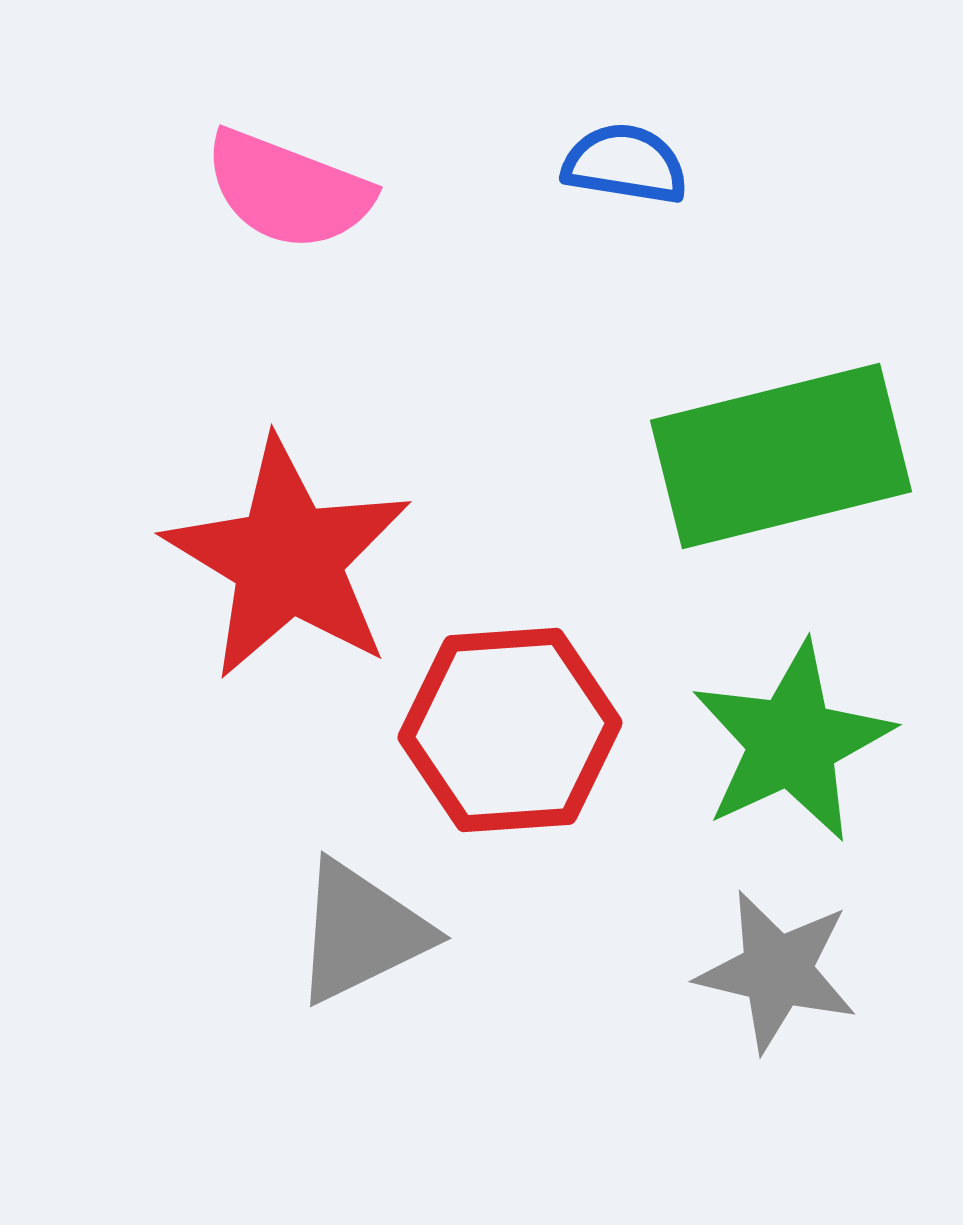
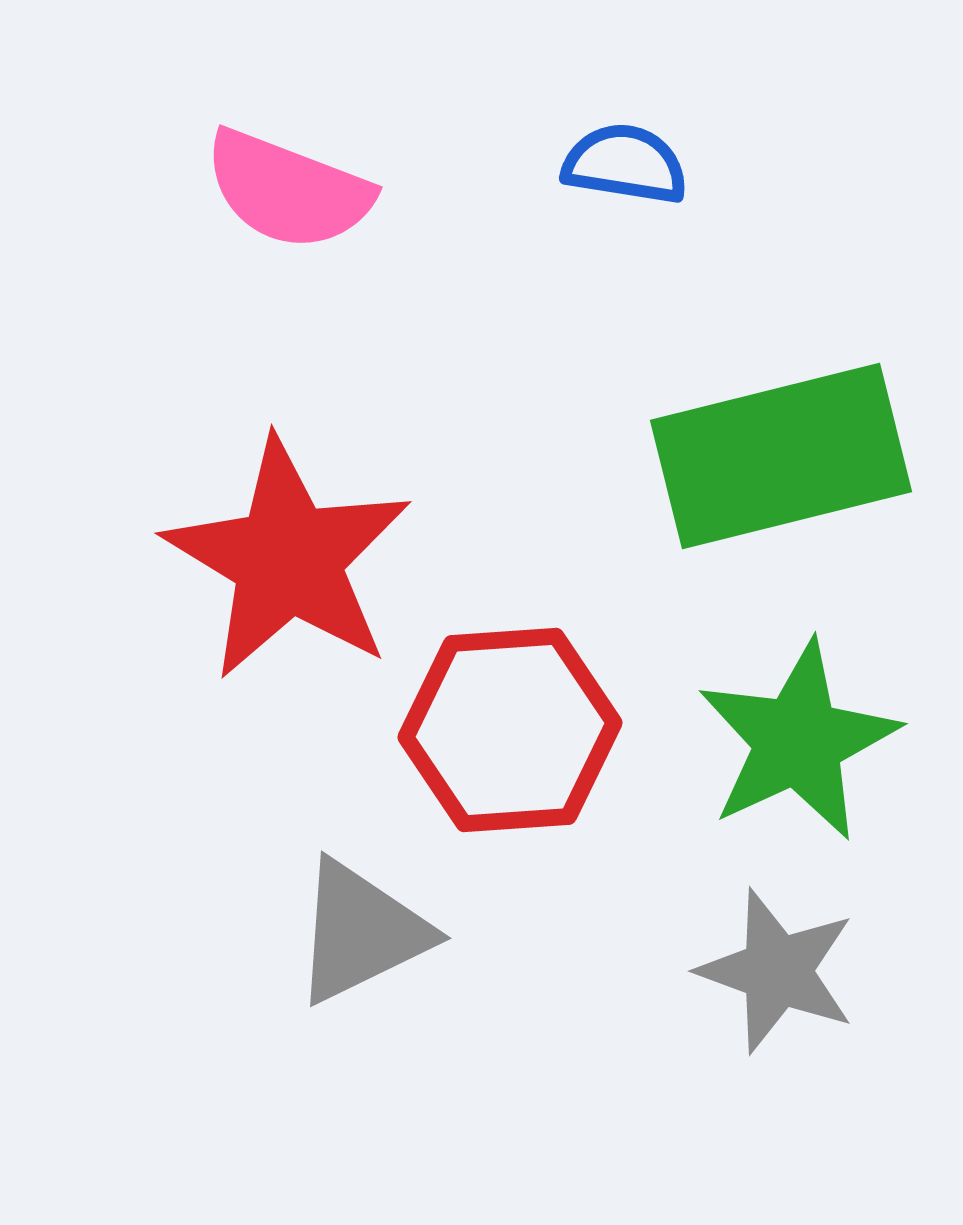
green star: moved 6 px right, 1 px up
gray star: rotated 7 degrees clockwise
